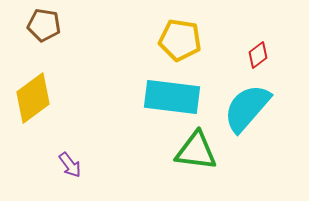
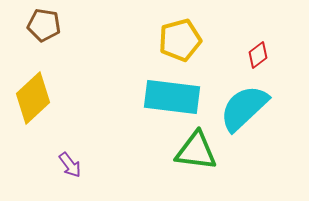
yellow pentagon: rotated 24 degrees counterclockwise
yellow diamond: rotated 6 degrees counterclockwise
cyan semicircle: moved 3 px left; rotated 6 degrees clockwise
